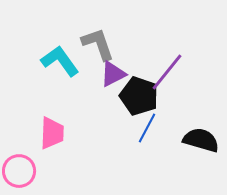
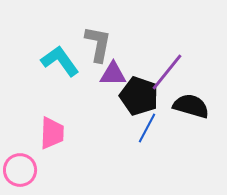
gray L-shape: rotated 30 degrees clockwise
purple triangle: rotated 28 degrees clockwise
black semicircle: moved 10 px left, 34 px up
pink circle: moved 1 px right, 1 px up
